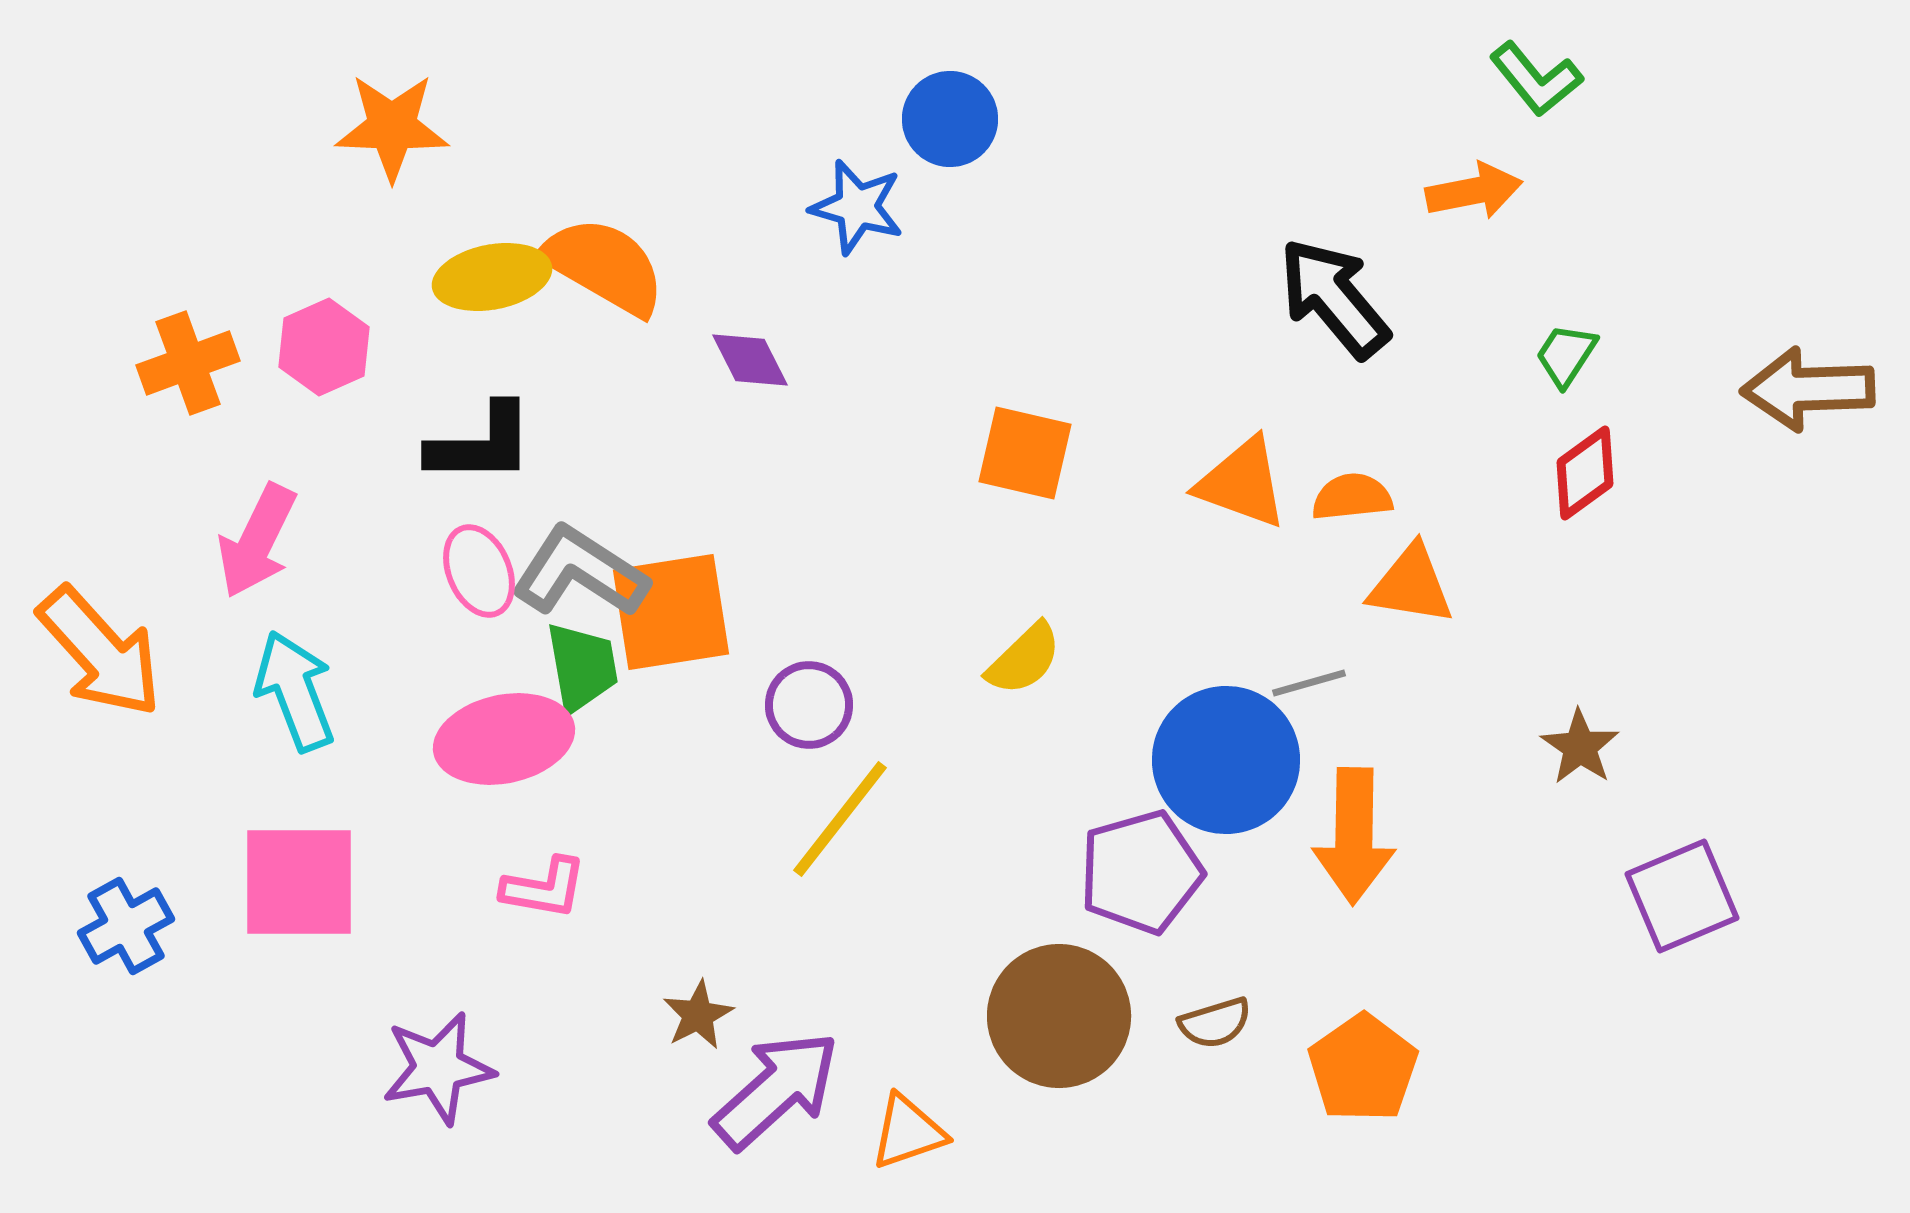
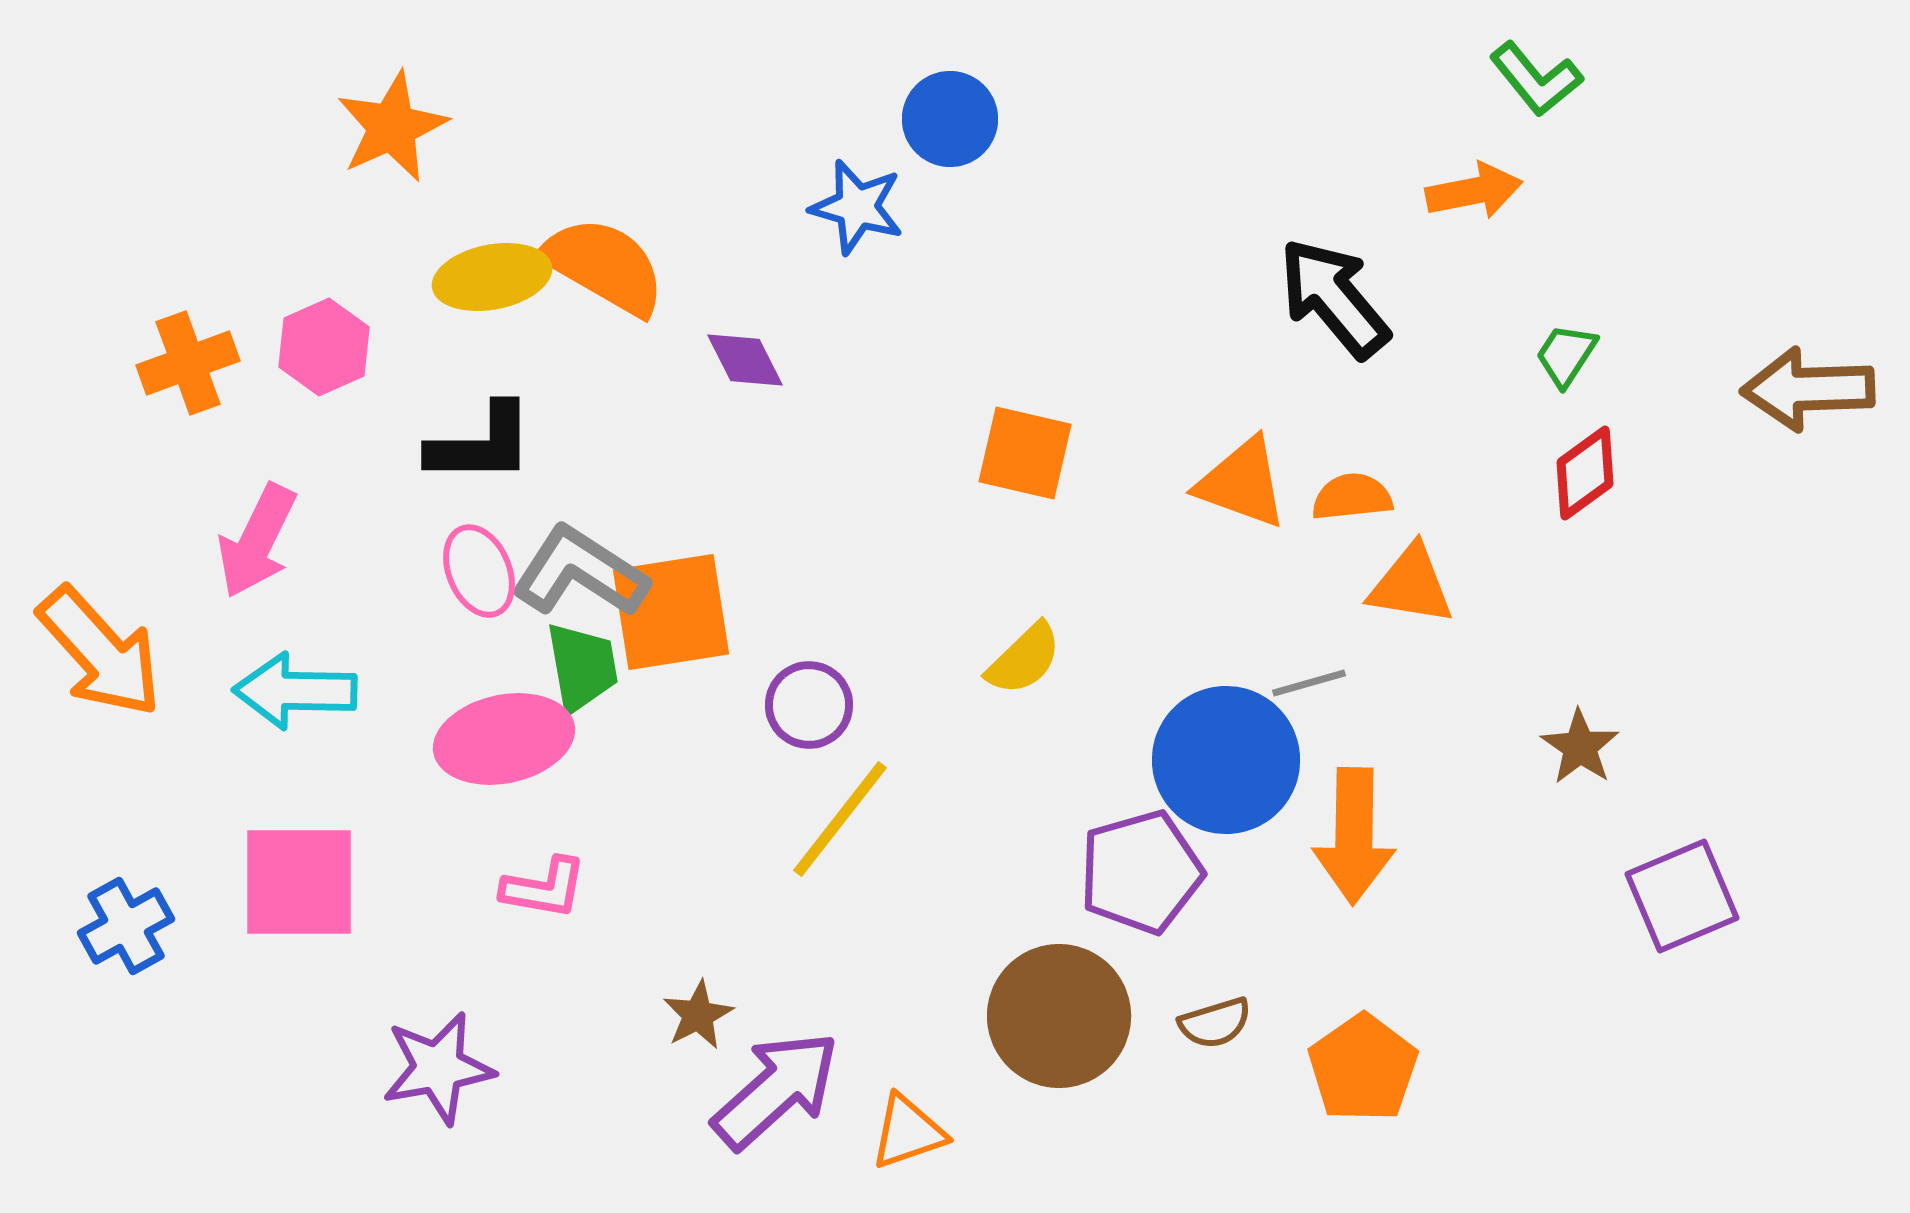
orange star at (392, 127): rotated 26 degrees counterclockwise
purple diamond at (750, 360): moved 5 px left
cyan arrow at (295, 691): rotated 68 degrees counterclockwise
